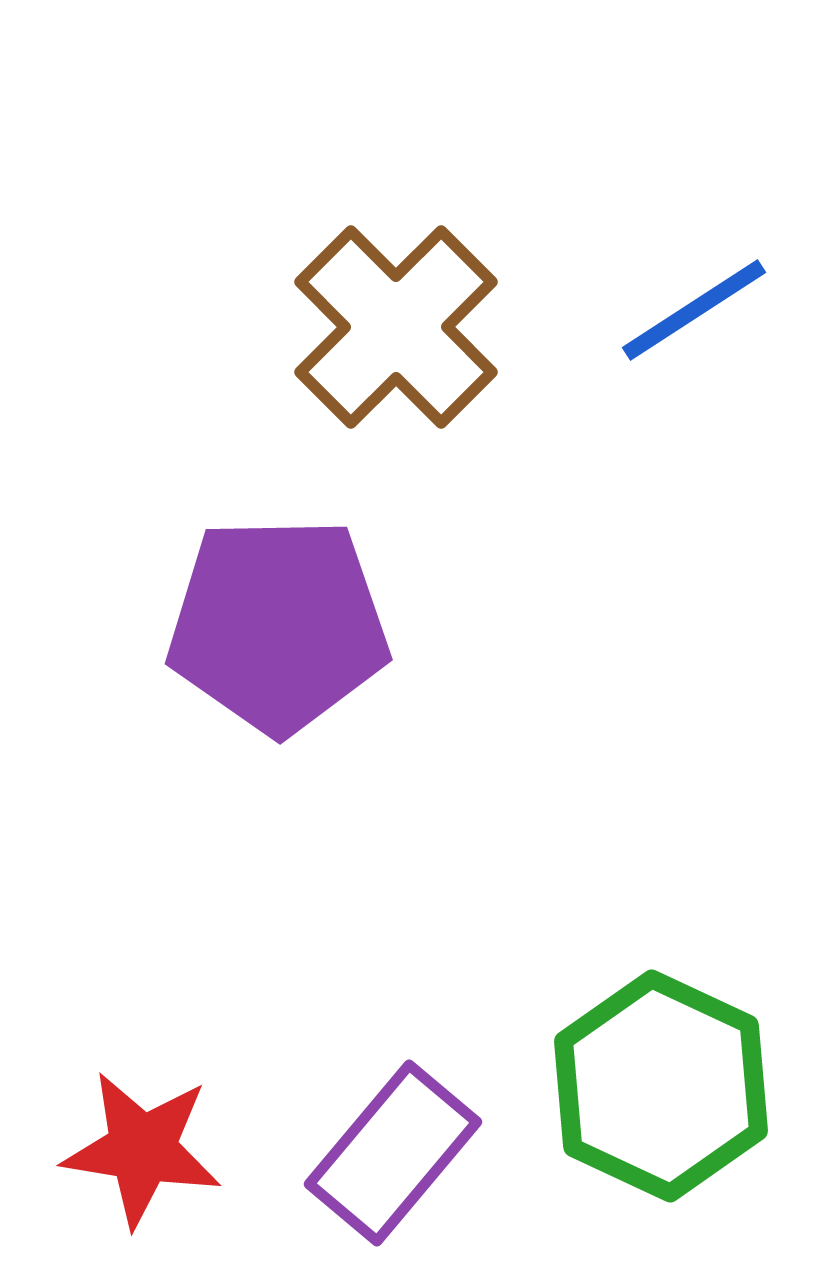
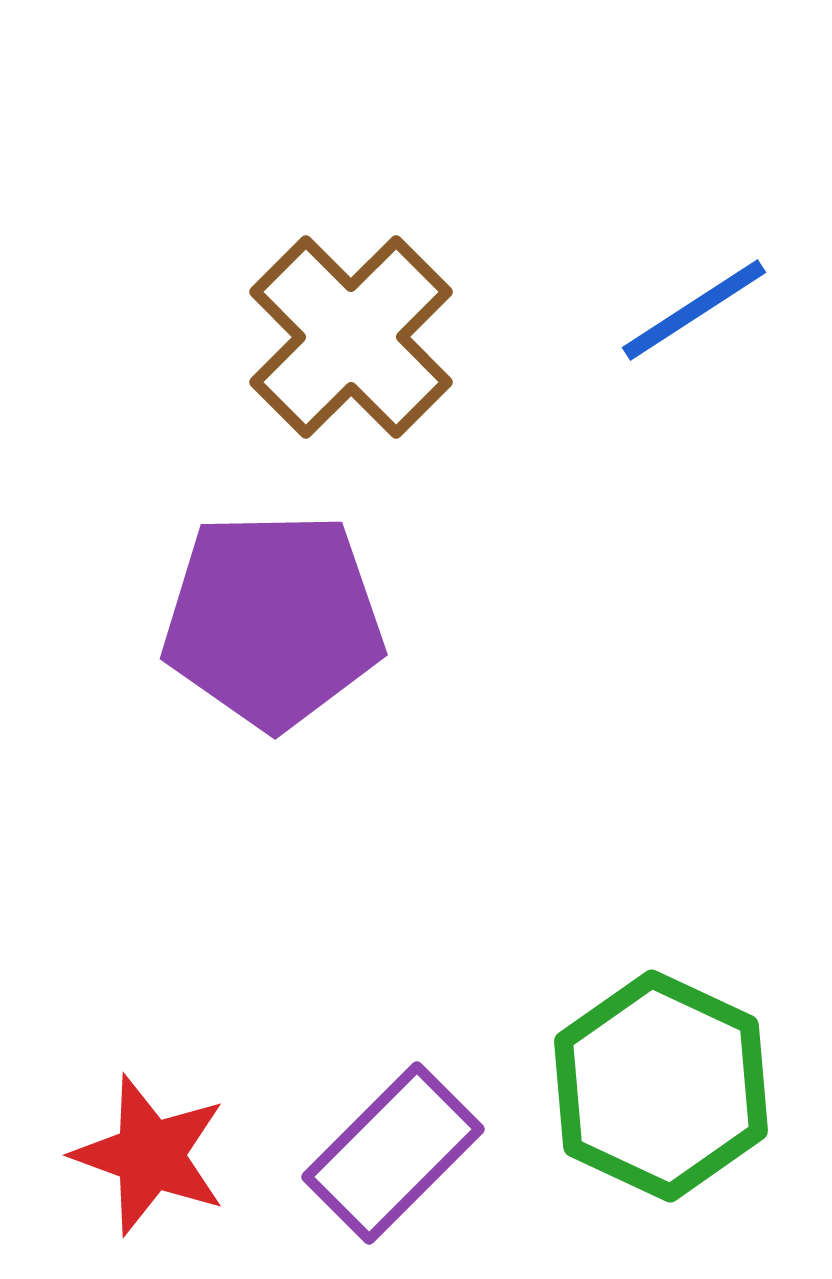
brown cross: moved 45 px left, 10 px down
purple pentagon: moved 5 px left, 5 px up
red star: moved 8 px right, 6 px down; rotated 11 degrees clockwise
purple rectangle: rotated 5 degrees clockwise
